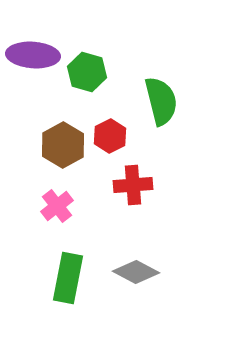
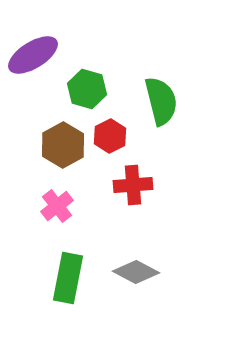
purple ellipse: rotated 36 degrees counterclockwise
green hexagon: moved 17 px down
